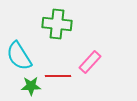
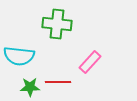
cyan semicircle: rotated 52 degrees counterclockwise
red line: moved 6 px down
green star: moved 1 px left, 1 px down
